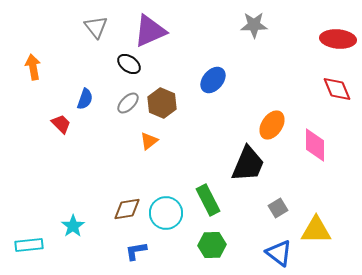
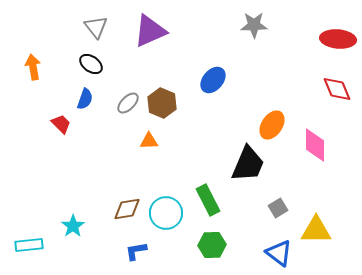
black ellipse: moved 38 px left
orange triangle: rotated 36 degrees clockwise
